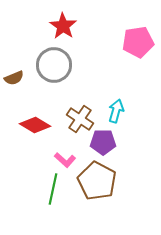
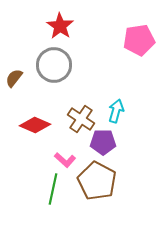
red star: moved 3 px left
pink pentagon: moved 1 px right, 2 px up
brown semicircle: rotated 150 degrees clockwise
brown cross: moved 1 px right
red diamond: rotated 8 degrees counterclockwise
